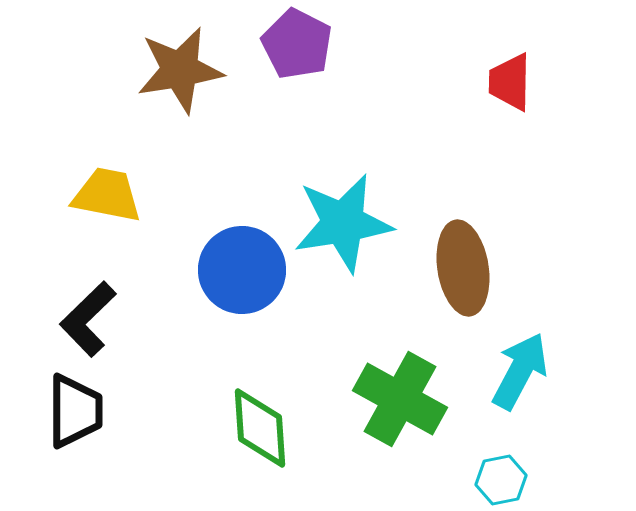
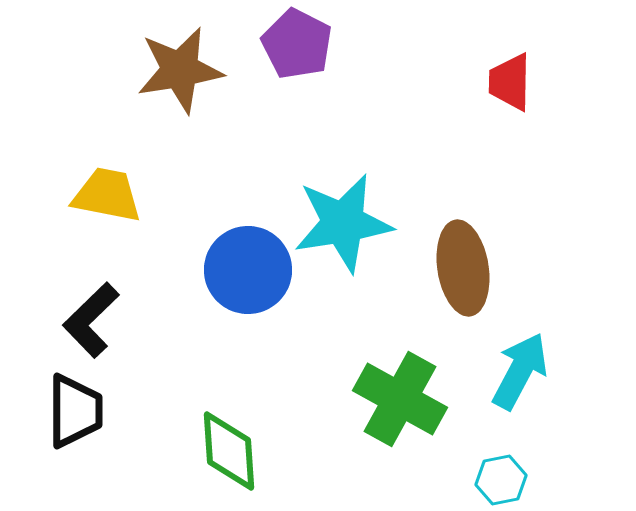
blue circle: moved 6 px right
black L-shape: moved 3 px right, 1 px down
green diamond: moved 31 px left, 23 px down
